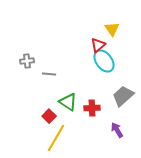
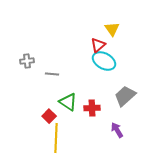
cyan ellipse: rotated 25 degrees counterclockwise
gray line: moved 3 px right
gray trapezoid: moved 2 px right
yellow line: rotated 28 degrees counterclockwise
